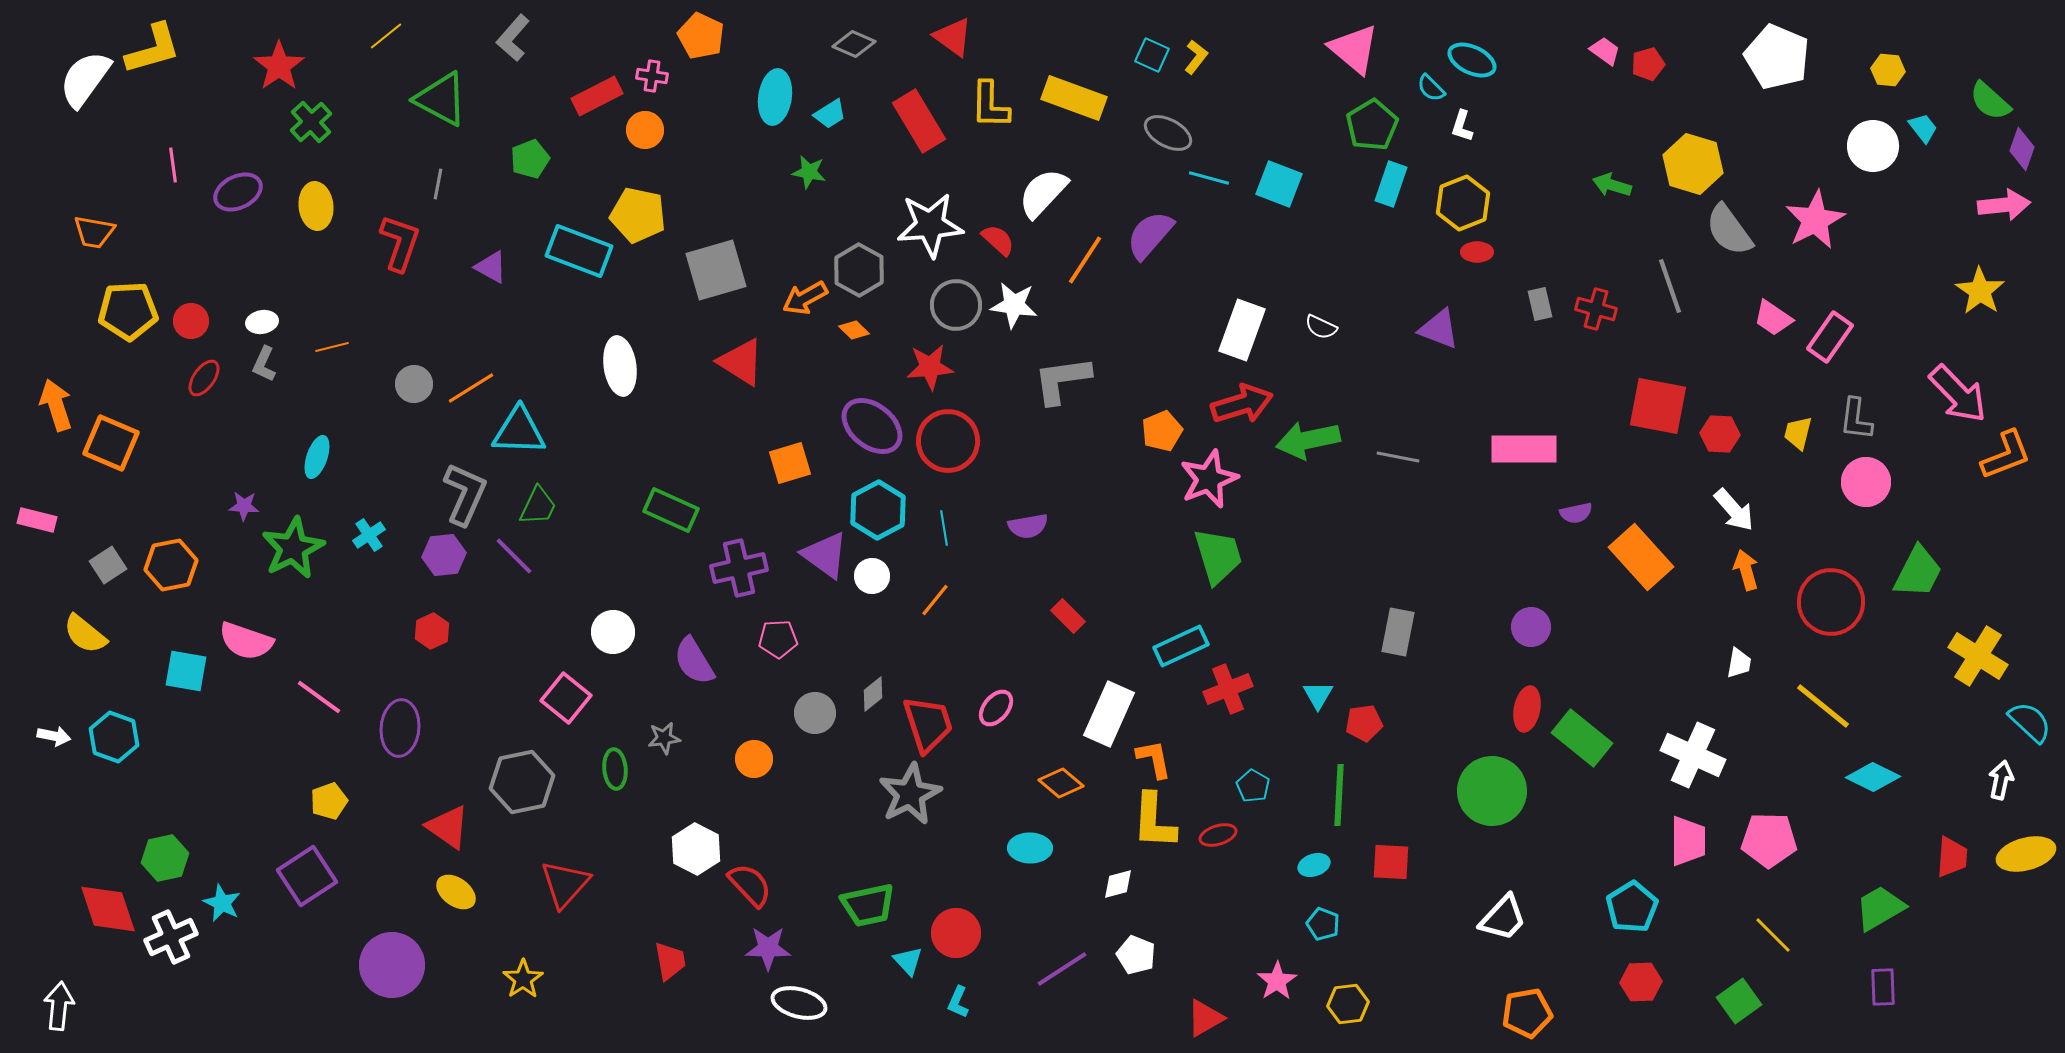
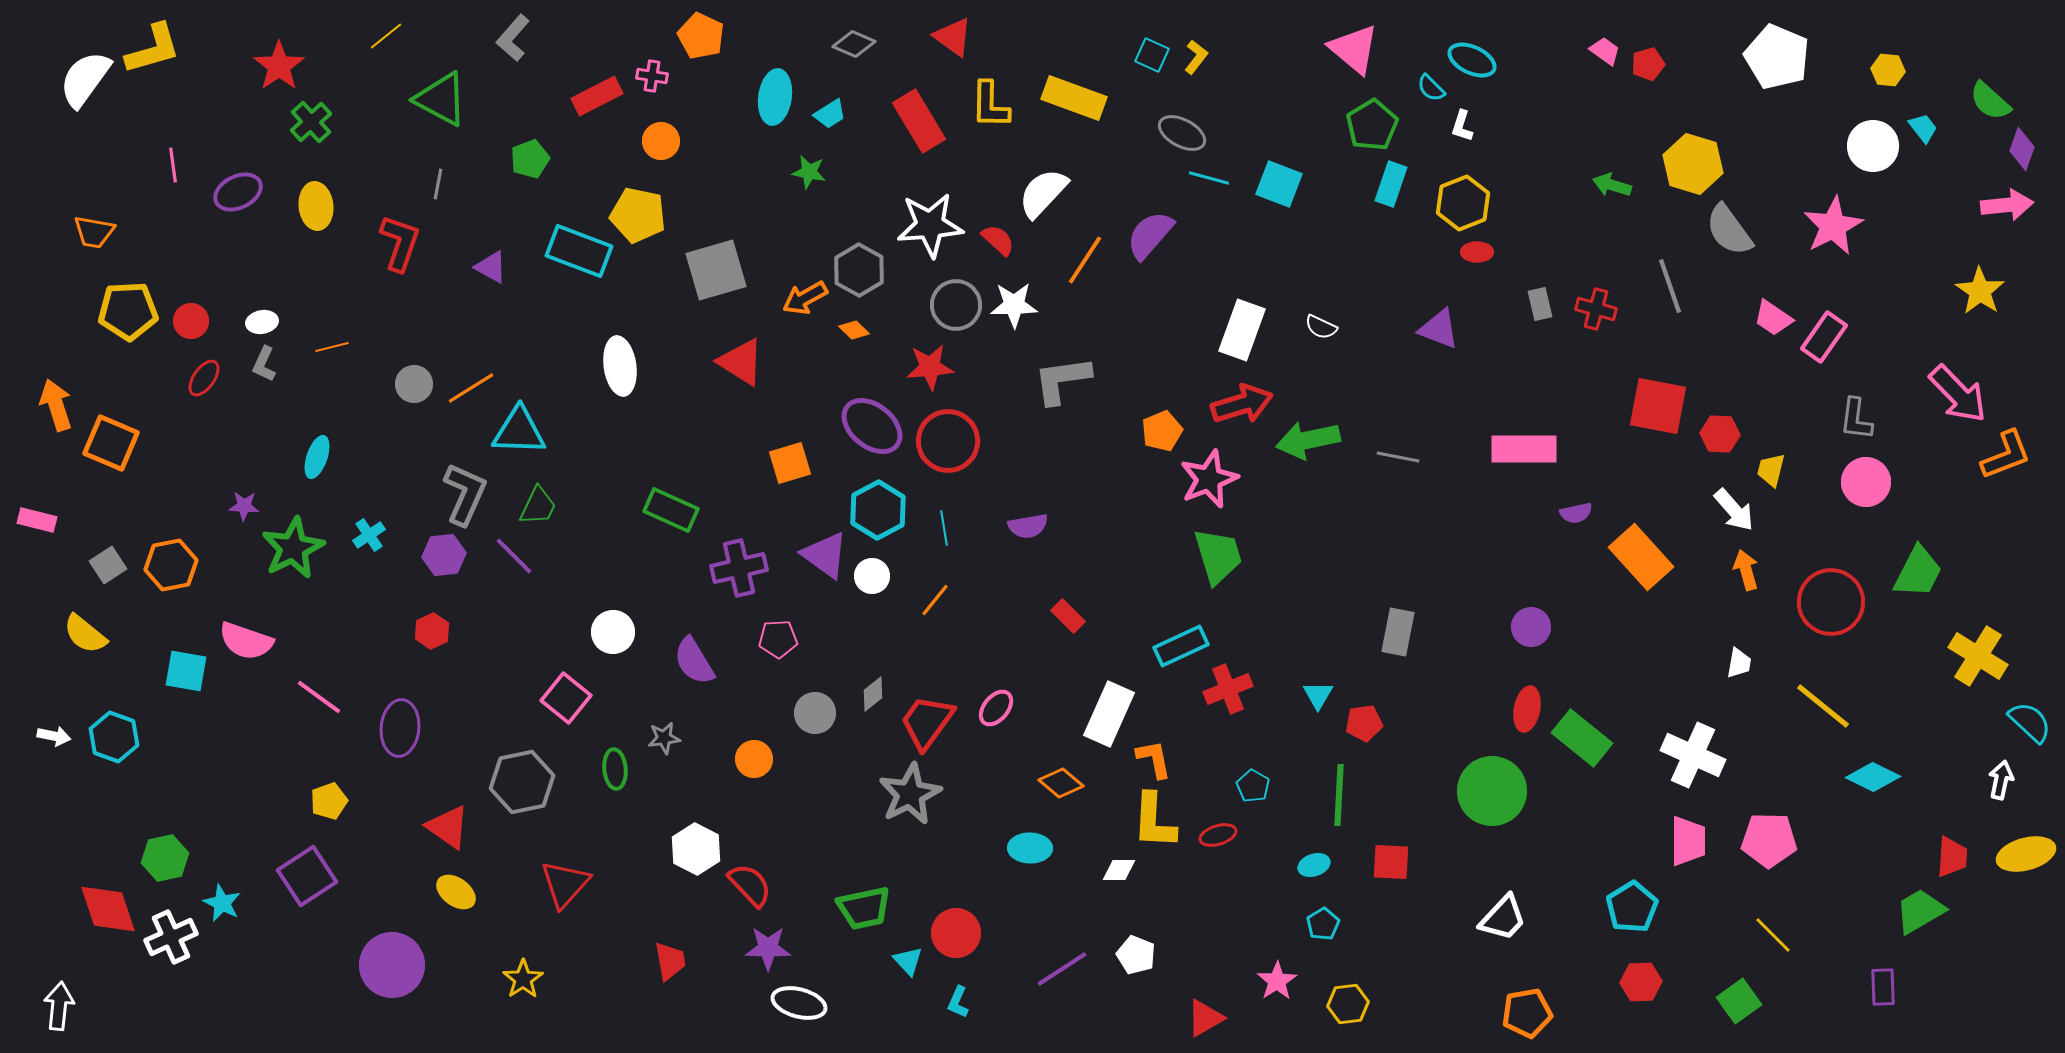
orange circle at (645, 130): moved 16 px right, 11 px down
gray ellipse at (1168, 133): moved 14 px right
pink arrow at (2004, 205): moved 3 px right
pink star at (1815, 220): moved 18 px right, 6 px down
white star at (1014, 305): rotated 9 degrees counterclockwise
pink rectangle at (1830, 337): moved 6 px left
yellow trapezoid at (1798, 433): moved 27 px left, 37 px down
red trapezoid at (928, 724): moved 1 px left, 2 px up; rotated 126 degrees counterclockwise
white diamond at (1118, 884): moved 1 px right, 14 px up; rotated 16 degrees clockwise
green trapezoid at (868, 905): moved 4 px left, 3 px down
green trapezoid at (1880, 908): moved 40 px right, 3 px down
cyan pentagon at (1323, 924): rotated 20 degrees clockwise
